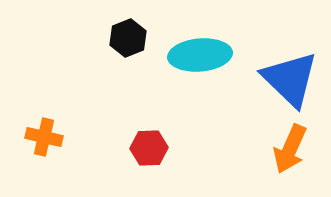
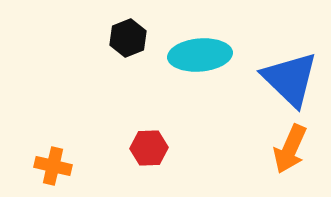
orange cross: moved 9 px right, 29 px down
